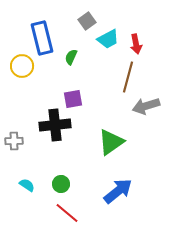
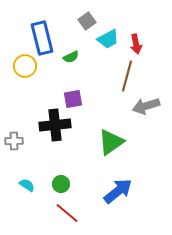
green semicircle: rotated 140 degrees counterclockwise
yellow circle: moved 3 px right
brown line: moved 1 px left, 1 px up
